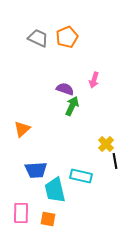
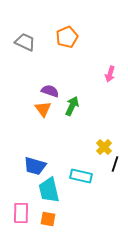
gray trapezoid: moved 13 px left, 4 px down
pink arrow: moved 16 px right, 6 px up
purple semicircle: moved 15 px left, 2 px down
orange triangle: moved 21 px right, 20 px up; rotated 24 degrees counterclockwise
yellow cross: moved 2 px left, 3 px down
black line: moved 3 px down; rotated 28 degrees clockwise
blue trapezoid: moved 1 px left, 4 px up; rotated 20 degrees clockwise
cyan trapezoid: moved 6 px left
